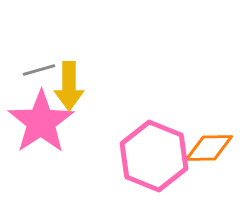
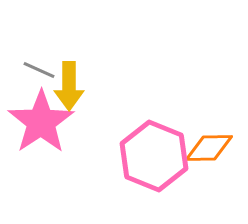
gray line: rotated 40 degrees clockwise
